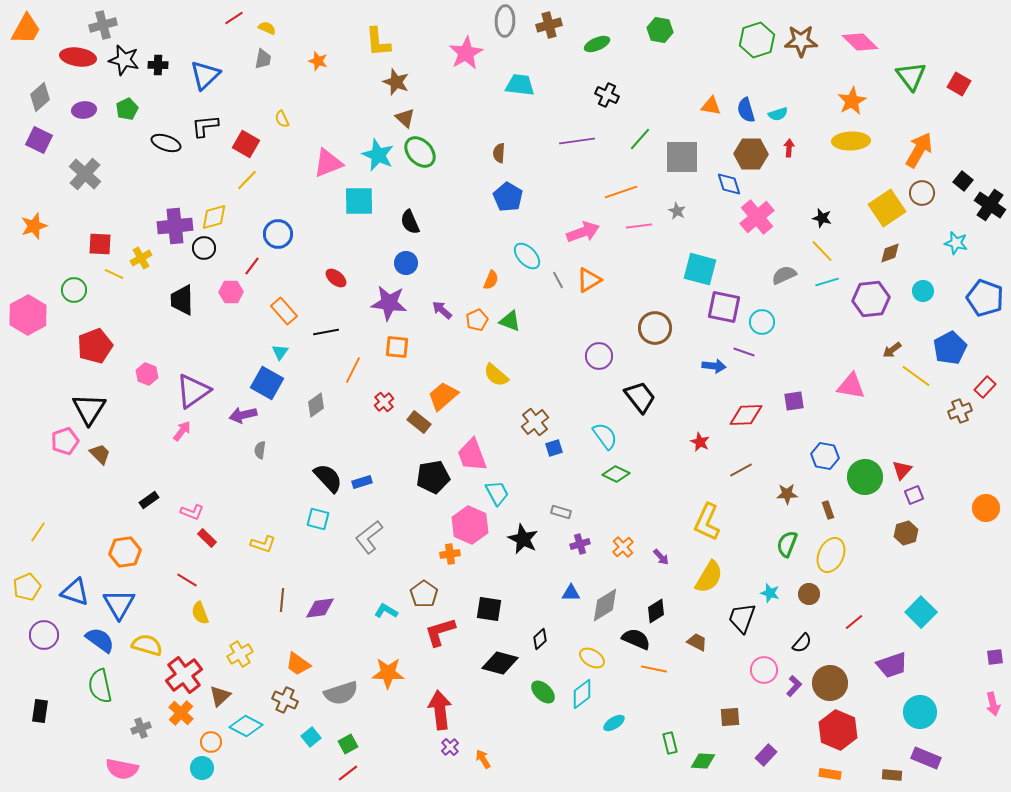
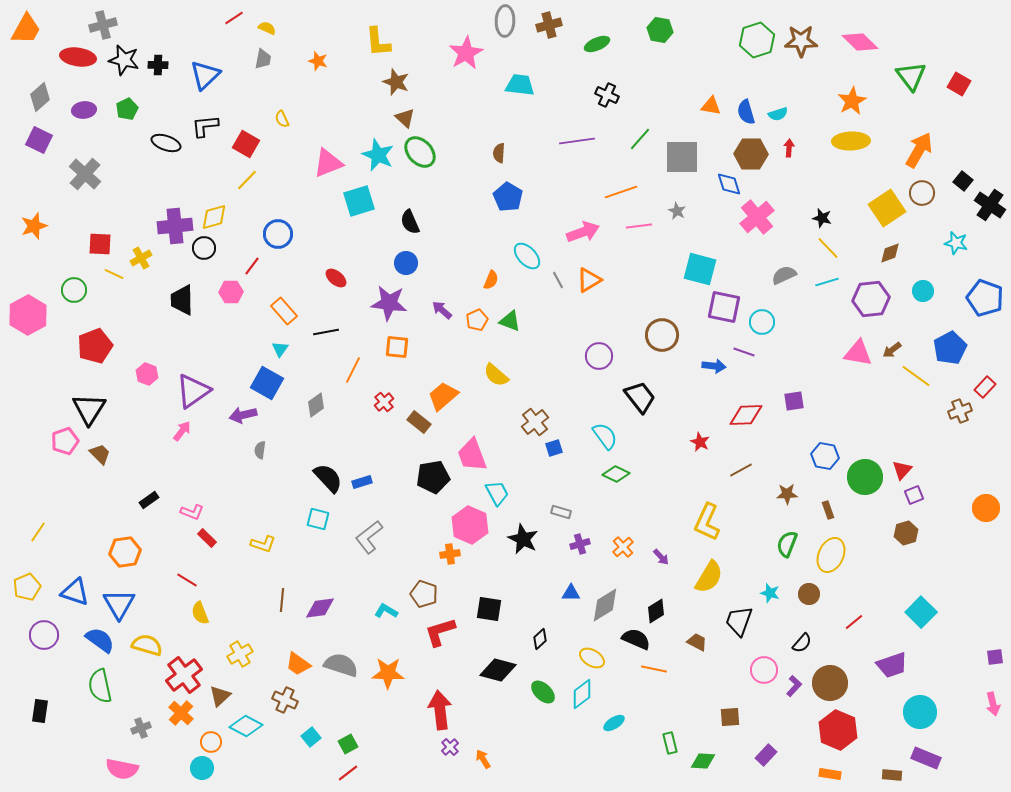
blue semicircle at (746, 110): moved 2 px down
cyan square at (359, 201): rotated 16 degrees counterclockwise
yellow line at (822, 251): moved 6 px right, 3 px up
brown circle at (655, 328): moved 7 px right, 7 px down
cyan triangle at (280, 352): moved 3 px up
pink triangle at (851, 386): moved 7 px right, 33 px up
brown pentagon at (424, 594): rotated 16 degrees counterclockwise
black trapezoid at (742, 618): moved 3 px left, 3 px down
black diamond at (500, 663): moved 2 px left, 7 px down
gray semicircle at (341, 693): moved 28 px up; rotated 144 degrees counterclockwise
